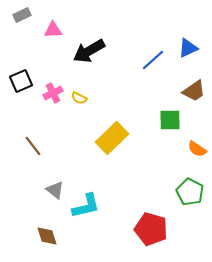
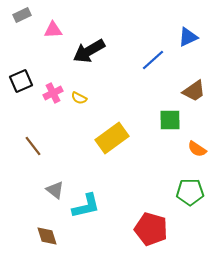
blue triangle: moved 11 px up
yellow rectangle: rotated 8 degrees clockwise
green pentagon: rotated 28 degrees counterclockwise
